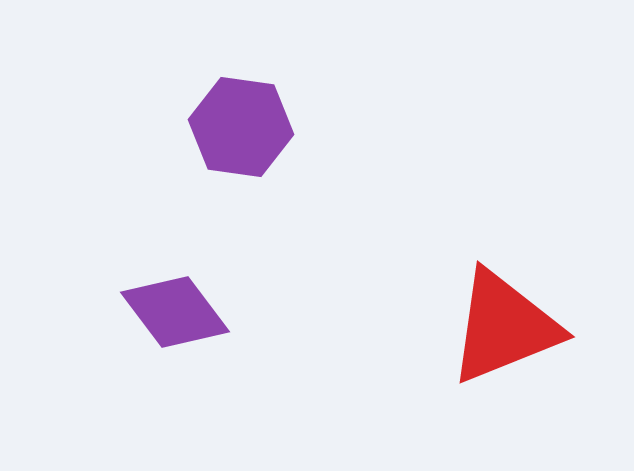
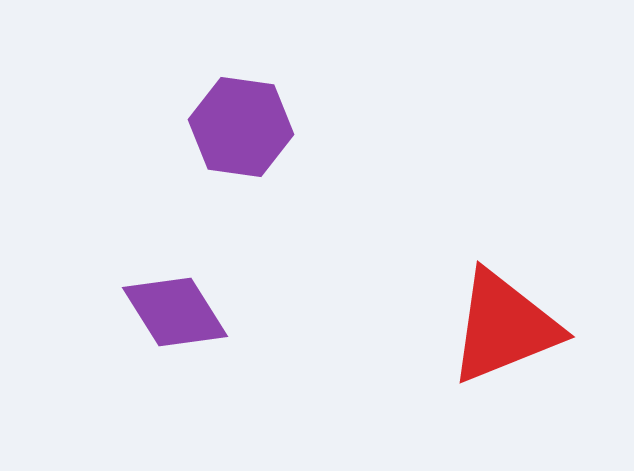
purple diamond: rotated 5 degrees clockwise
